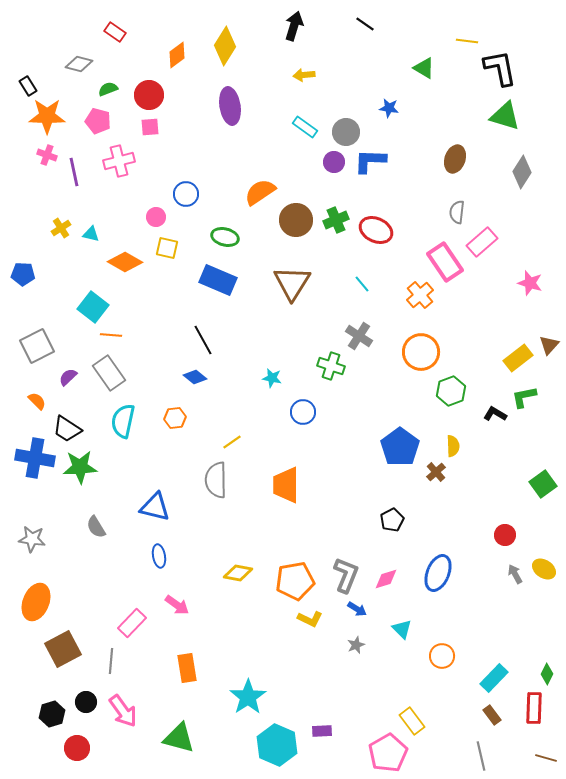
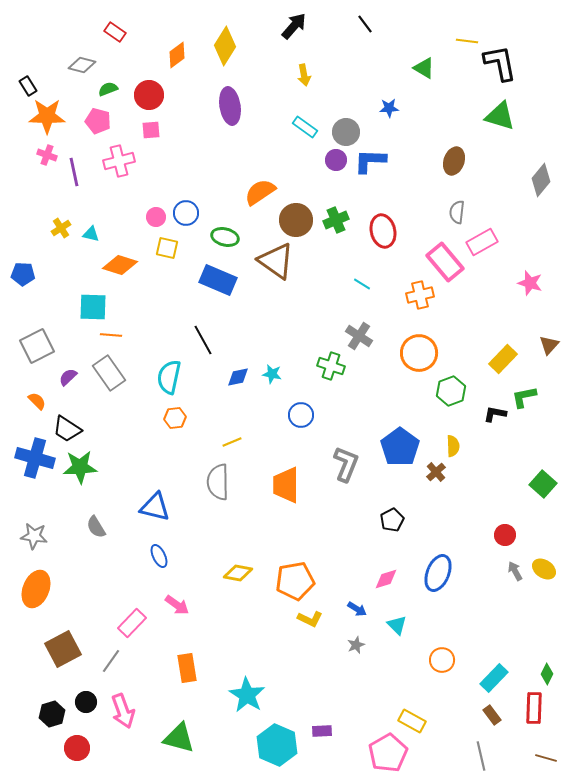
black line at (365, 24): rotated 18 degrees clockwise
black arrow at (294, 26): rotated 24 degrees clockwise
gray diamond at (79, 64): moved 3 px right, 1 px down
black L-shape at (500, 68): moved 5 px up
yellow arrow at (304, 75): rotated 95 degrees counterclockwise
blue star at (389, 108): rotated 12 degrees counterclockwise
green triangle at (505, 116): moved 5 px left
pink square at (150, 127): moved 1 px right, 3 px down
brown ellipse at (455, 159): moved 1 px left, 2 px down
purple circle at (334, 162): moved 2 px right, 2 px up
gray diamond at (522, 172): moved 19 px right, 8 px down; rotated 8 degrees clockwise
blue circle at (186, 194): moved 19 px down
red ellipse at (376, 230): moved 7 px right, 1 px down; rotated 52 degrees clockwise
pink rectangle at (482, 242): rotated 12 degrees clockwise
orange diamond at (125, 262): moved 5 px left, 3 px down; rotated 12 degrees counterclockwise
pink rectangle at (445, 262): rotated 6 degrees counterclockwise
brown triangle at (292, 283): moved 16 px left, 22 px up; rotated 27 degrees counterclockwise
cyan line at (362, 284): rotated 18 degrees counterclockwise
orange cross at (420, 295): rotated 28 degrees clockwise
cyan square at (93, 307): rotated 36 degrees counterclockwise
orange circle at (421, 352): moved 2 px left, 1 px down
yellow rectangle at (518, 358): moved 15 px left, 1 px down; rotated 8 degrees counterclockwise
blue diamond at (195, 377): moved 43 px right; rotated 50 degrees counterclockwise
cyan star at (272, 378): moved 4 px up
blue circle at (303, 412): moved 2 px left, 3 px down
black L-shape at (495, 414): rotated 20 degrees counterclockwise
cyan semicircle at (123, 421): moved 46 px right, 44 px up
yellow line at (232, 442): rotated 12 degrees clockwise
blue cross at (35, 458): rotated 6 degrees clockwise
gray semicircle at (216, 480): moved 2 px right, 2 px down
green square at (543, 484): rotated 12 degrees counterclockwise
gray star at (32, 539): moved 2 px right, 3 px up
blue ellipse at (159, 556): rotated 15 degrees counterclockwise
gray arrow at (515, 574): moved 3 px up
gray L-shape at (346, 575): moved 111 px up
orange ellipse at (36, 602): moved 13 px up
cyan triangle at (402, 629): moved 5 px left, 4 px up
orange circle at (442, 656): moved 4 px down
gray line at (111, 661): rotated 30 degrees clockwise
cyan star at (248, 697): moved 1 px left, 2 px up; rotated 6 degrees counterclockwise
pink arrow at (123, 711): rotated 16 degrees clockwise
yellow rectangle at (412, 721): rotated 24 degrees counterclockwise
